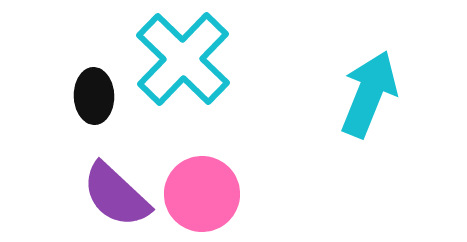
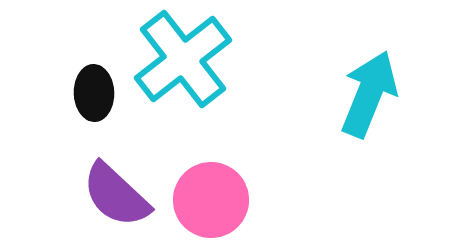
cyan cross: rotated 8 degrees clockwise
black ellipse: moved 3 px up
pink circle: moved 9 px right, 6 px down
